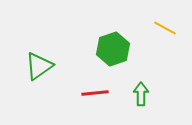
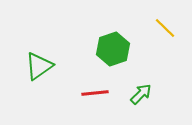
yellow line: rotated 15 degrees clockwise
green arrow: rotated 45 degrees clockwise
